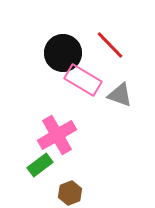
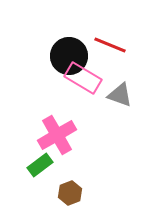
red line: rotated 24 degrees counterclockwise
black circle: moved 6 px right, 3 px down
pink rectangle: moved 2 px up
